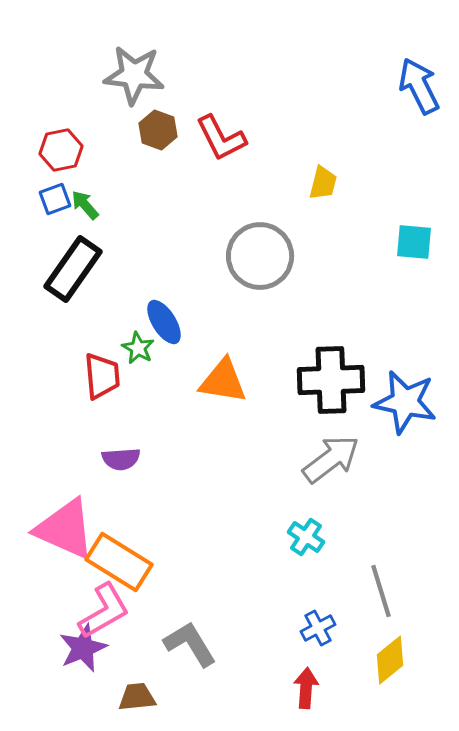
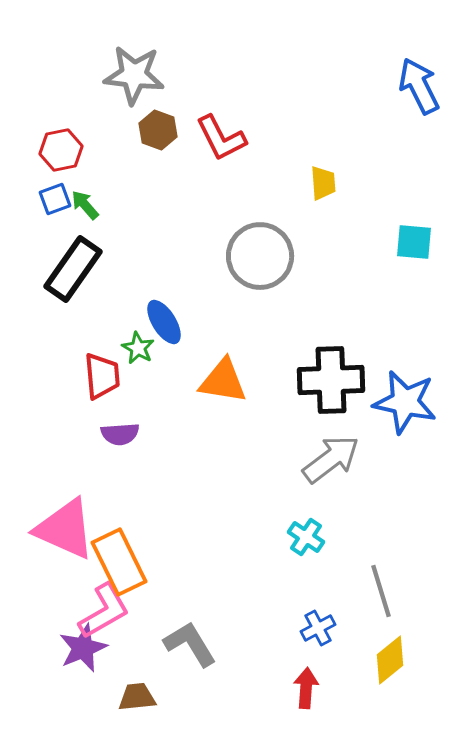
yellow trapezoid: rotated 18 degrees counterclockwise
purple semicircle: moved 1 px left, 25 px up
orange rectangle: rotated 32 degrees clockwise
